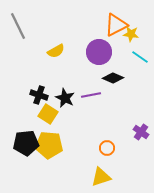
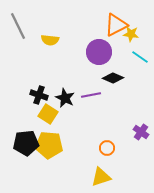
yellow semicircle: moved 6 px left, 11 px up; rotated 36 degrees clockwise
